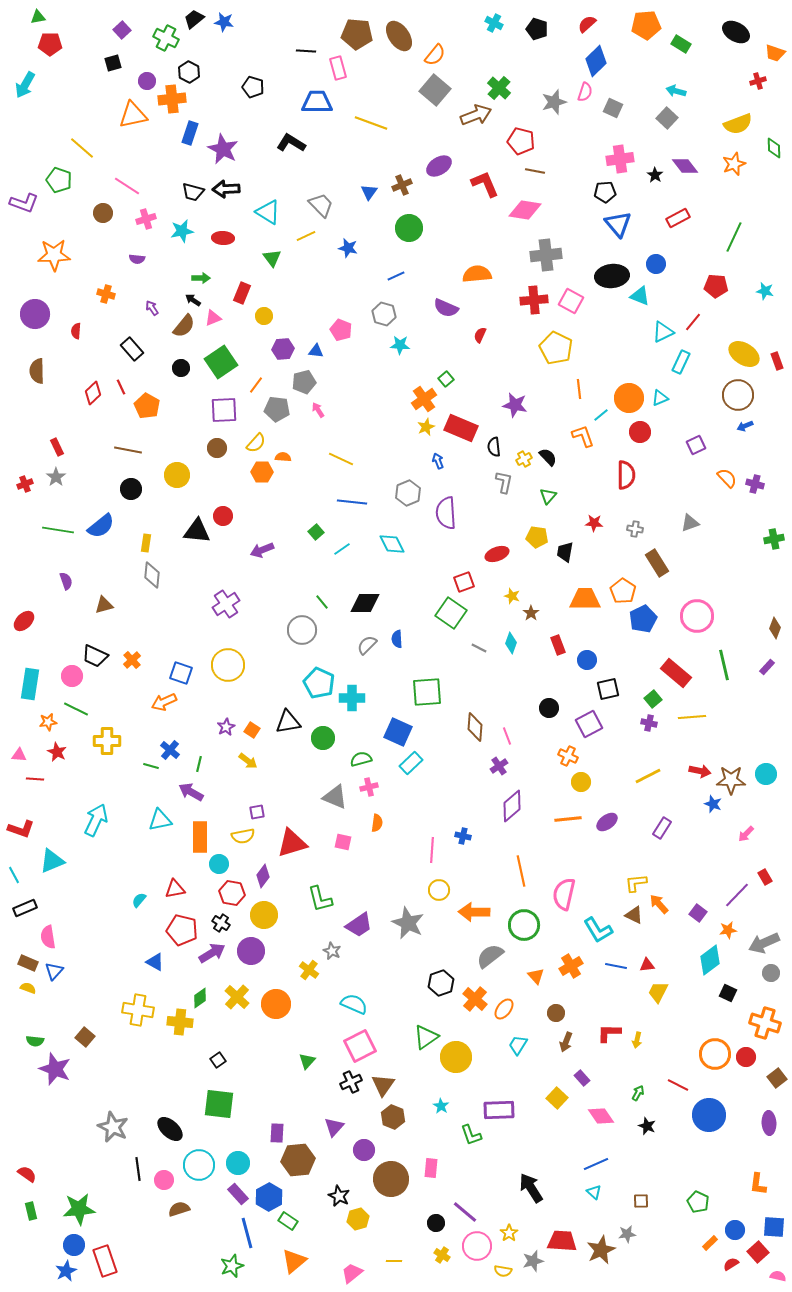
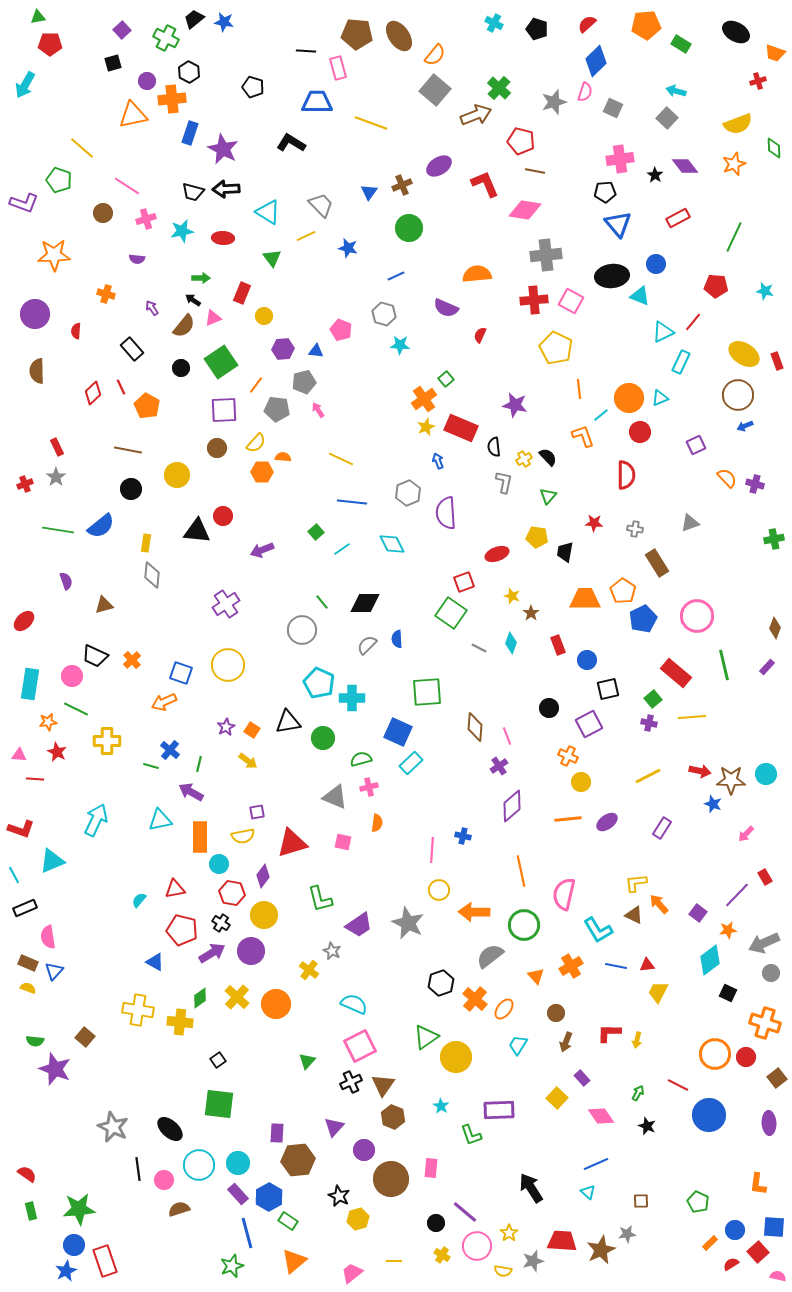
cyan triangle at (594, 1192): moved 6 px left
